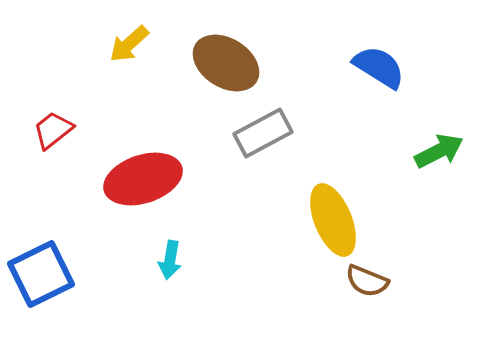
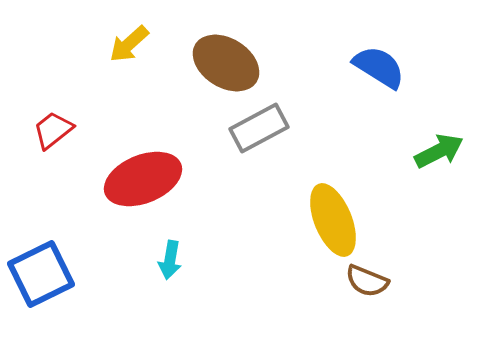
gray rectangle: moved 4 px left, 5 px up
red ellipse: rotated 4 degrees counterclockwise
